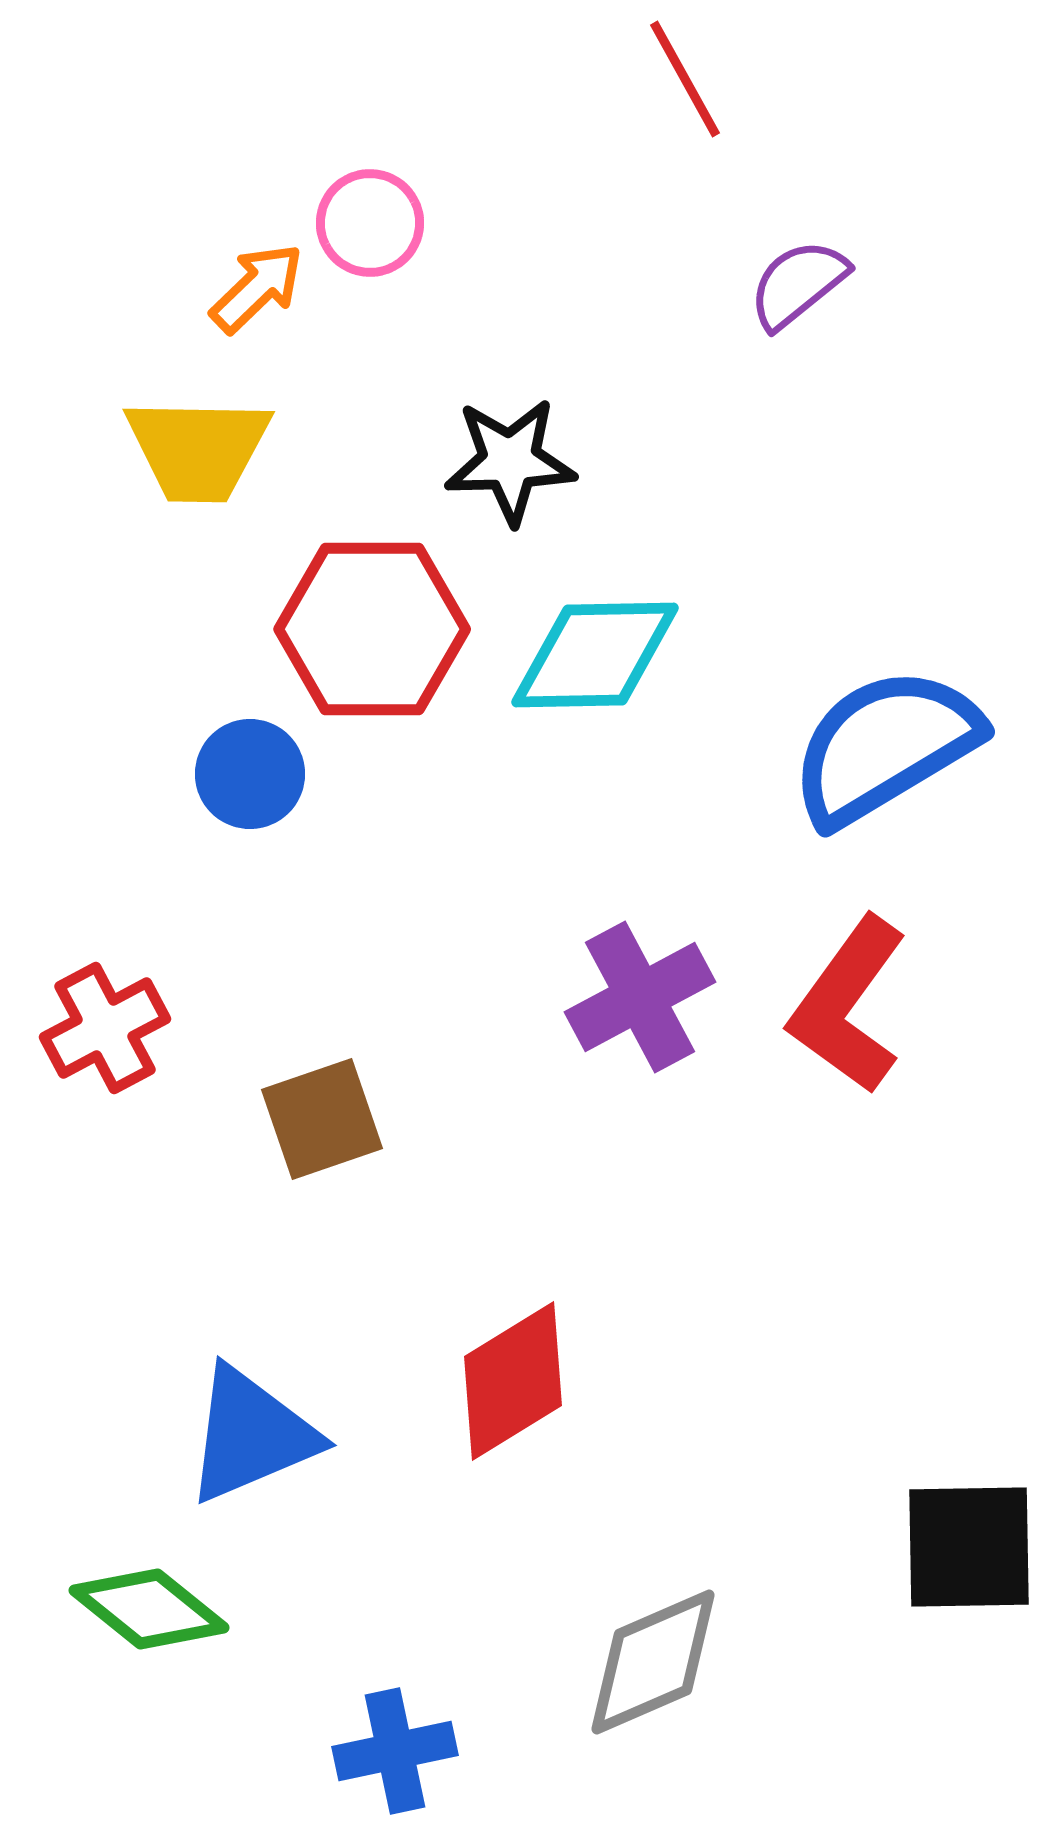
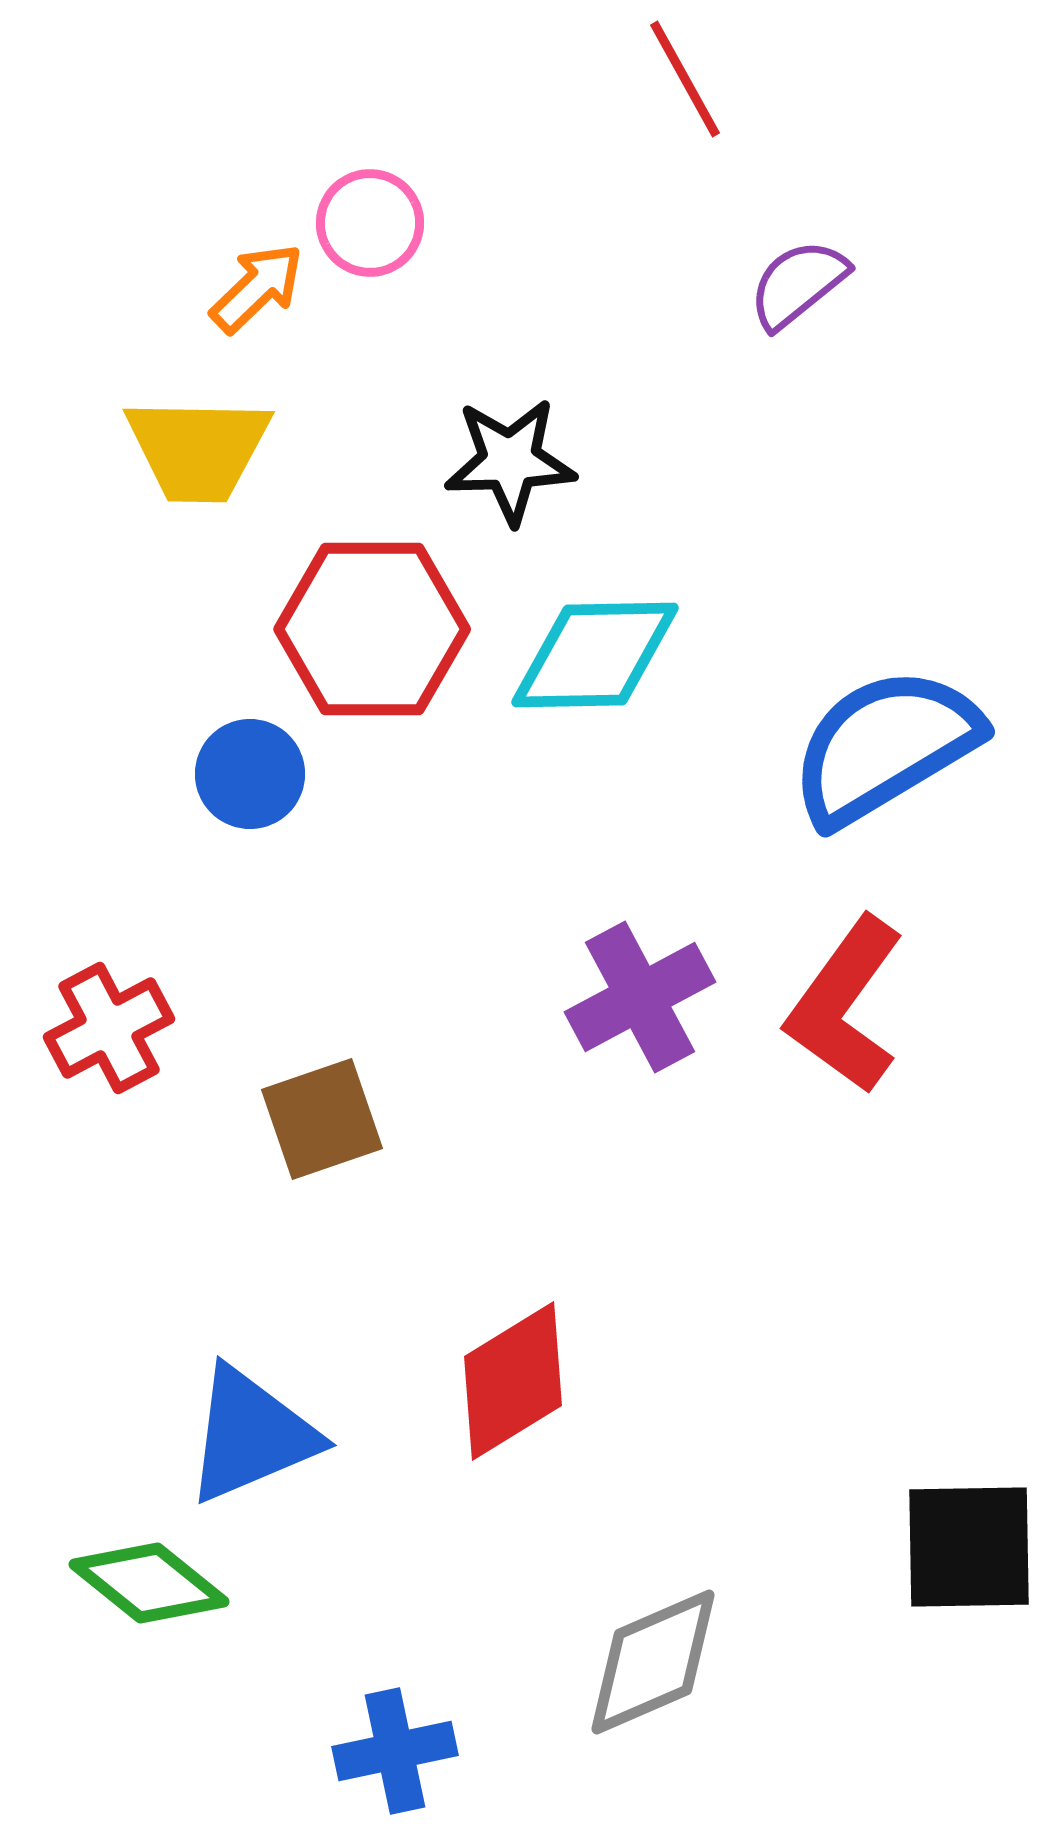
red L-shape: moved 3 px left
red cross: moved 4 px right
green diamond: moved 26 px up
